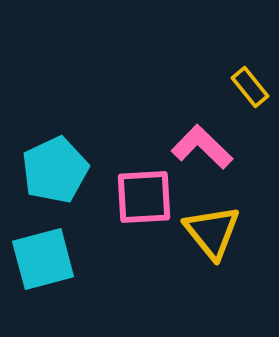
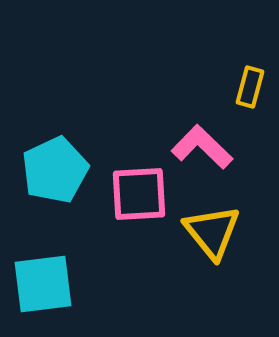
yellow rectangle: rotated 54 degrees clockwise
pink square: moved 5 px left, 3 px up
cyan square: moved 25 px down; rotated 8 degrees clockwise
